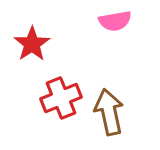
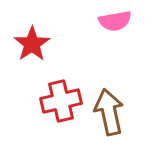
red cross: moved 3 px down; rotated 9 degrees clockwise
